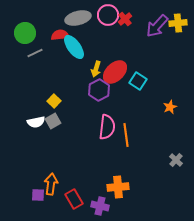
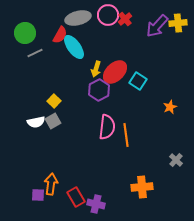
red semicircle: rotated 126 degrees clockwise
orange cross: moved 24 px right
red rectangle: moved 2 px right, 2 px up
purple cross: moved 4 px left, 2 px up
